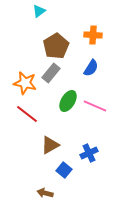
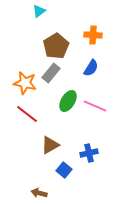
blue cross: rotated 12 degrees clockwise
brown arrow: moved 6 px left
